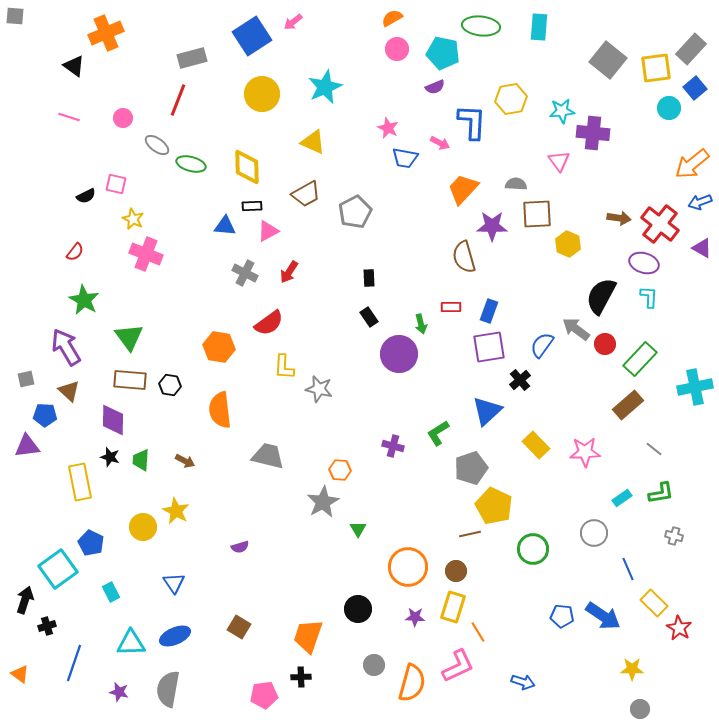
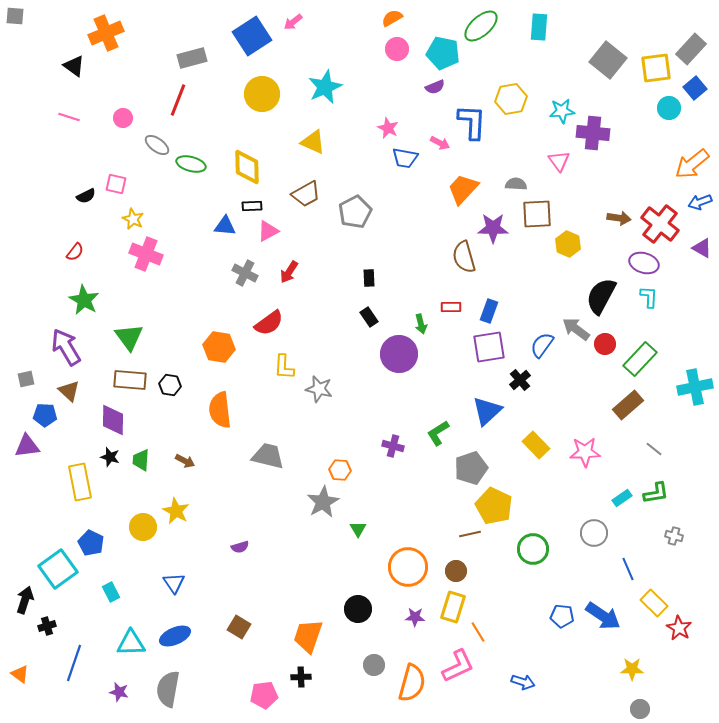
green ellipse at (481, 26): rotated 48 degrees counterclockwise
purple star at (492, 226): moved 1 px right, 2 px down
green L-shape at (661, 493): moved 5 px left
